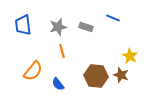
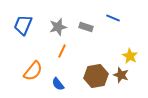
blue trapezoid: rotated 30 degrees clockwise
orange line: rotated 40 degrees clockwise
brown hexagon: rotated 15 degrees counterclockwise
